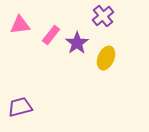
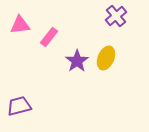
purple cross: moved 13 px right
pink rectangle: moved 2 px left, 2 px down
purple star: moved 18 px down
purple trapezoid: moved 1 px left, 1 px up
